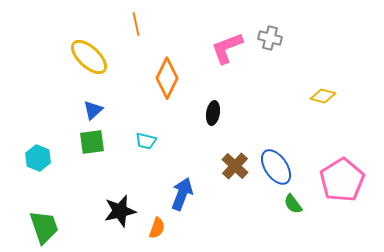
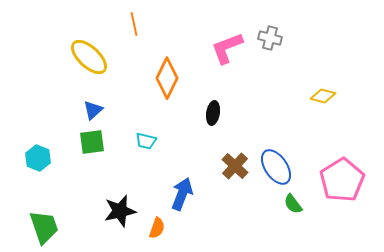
orange line: moved 2 px left
